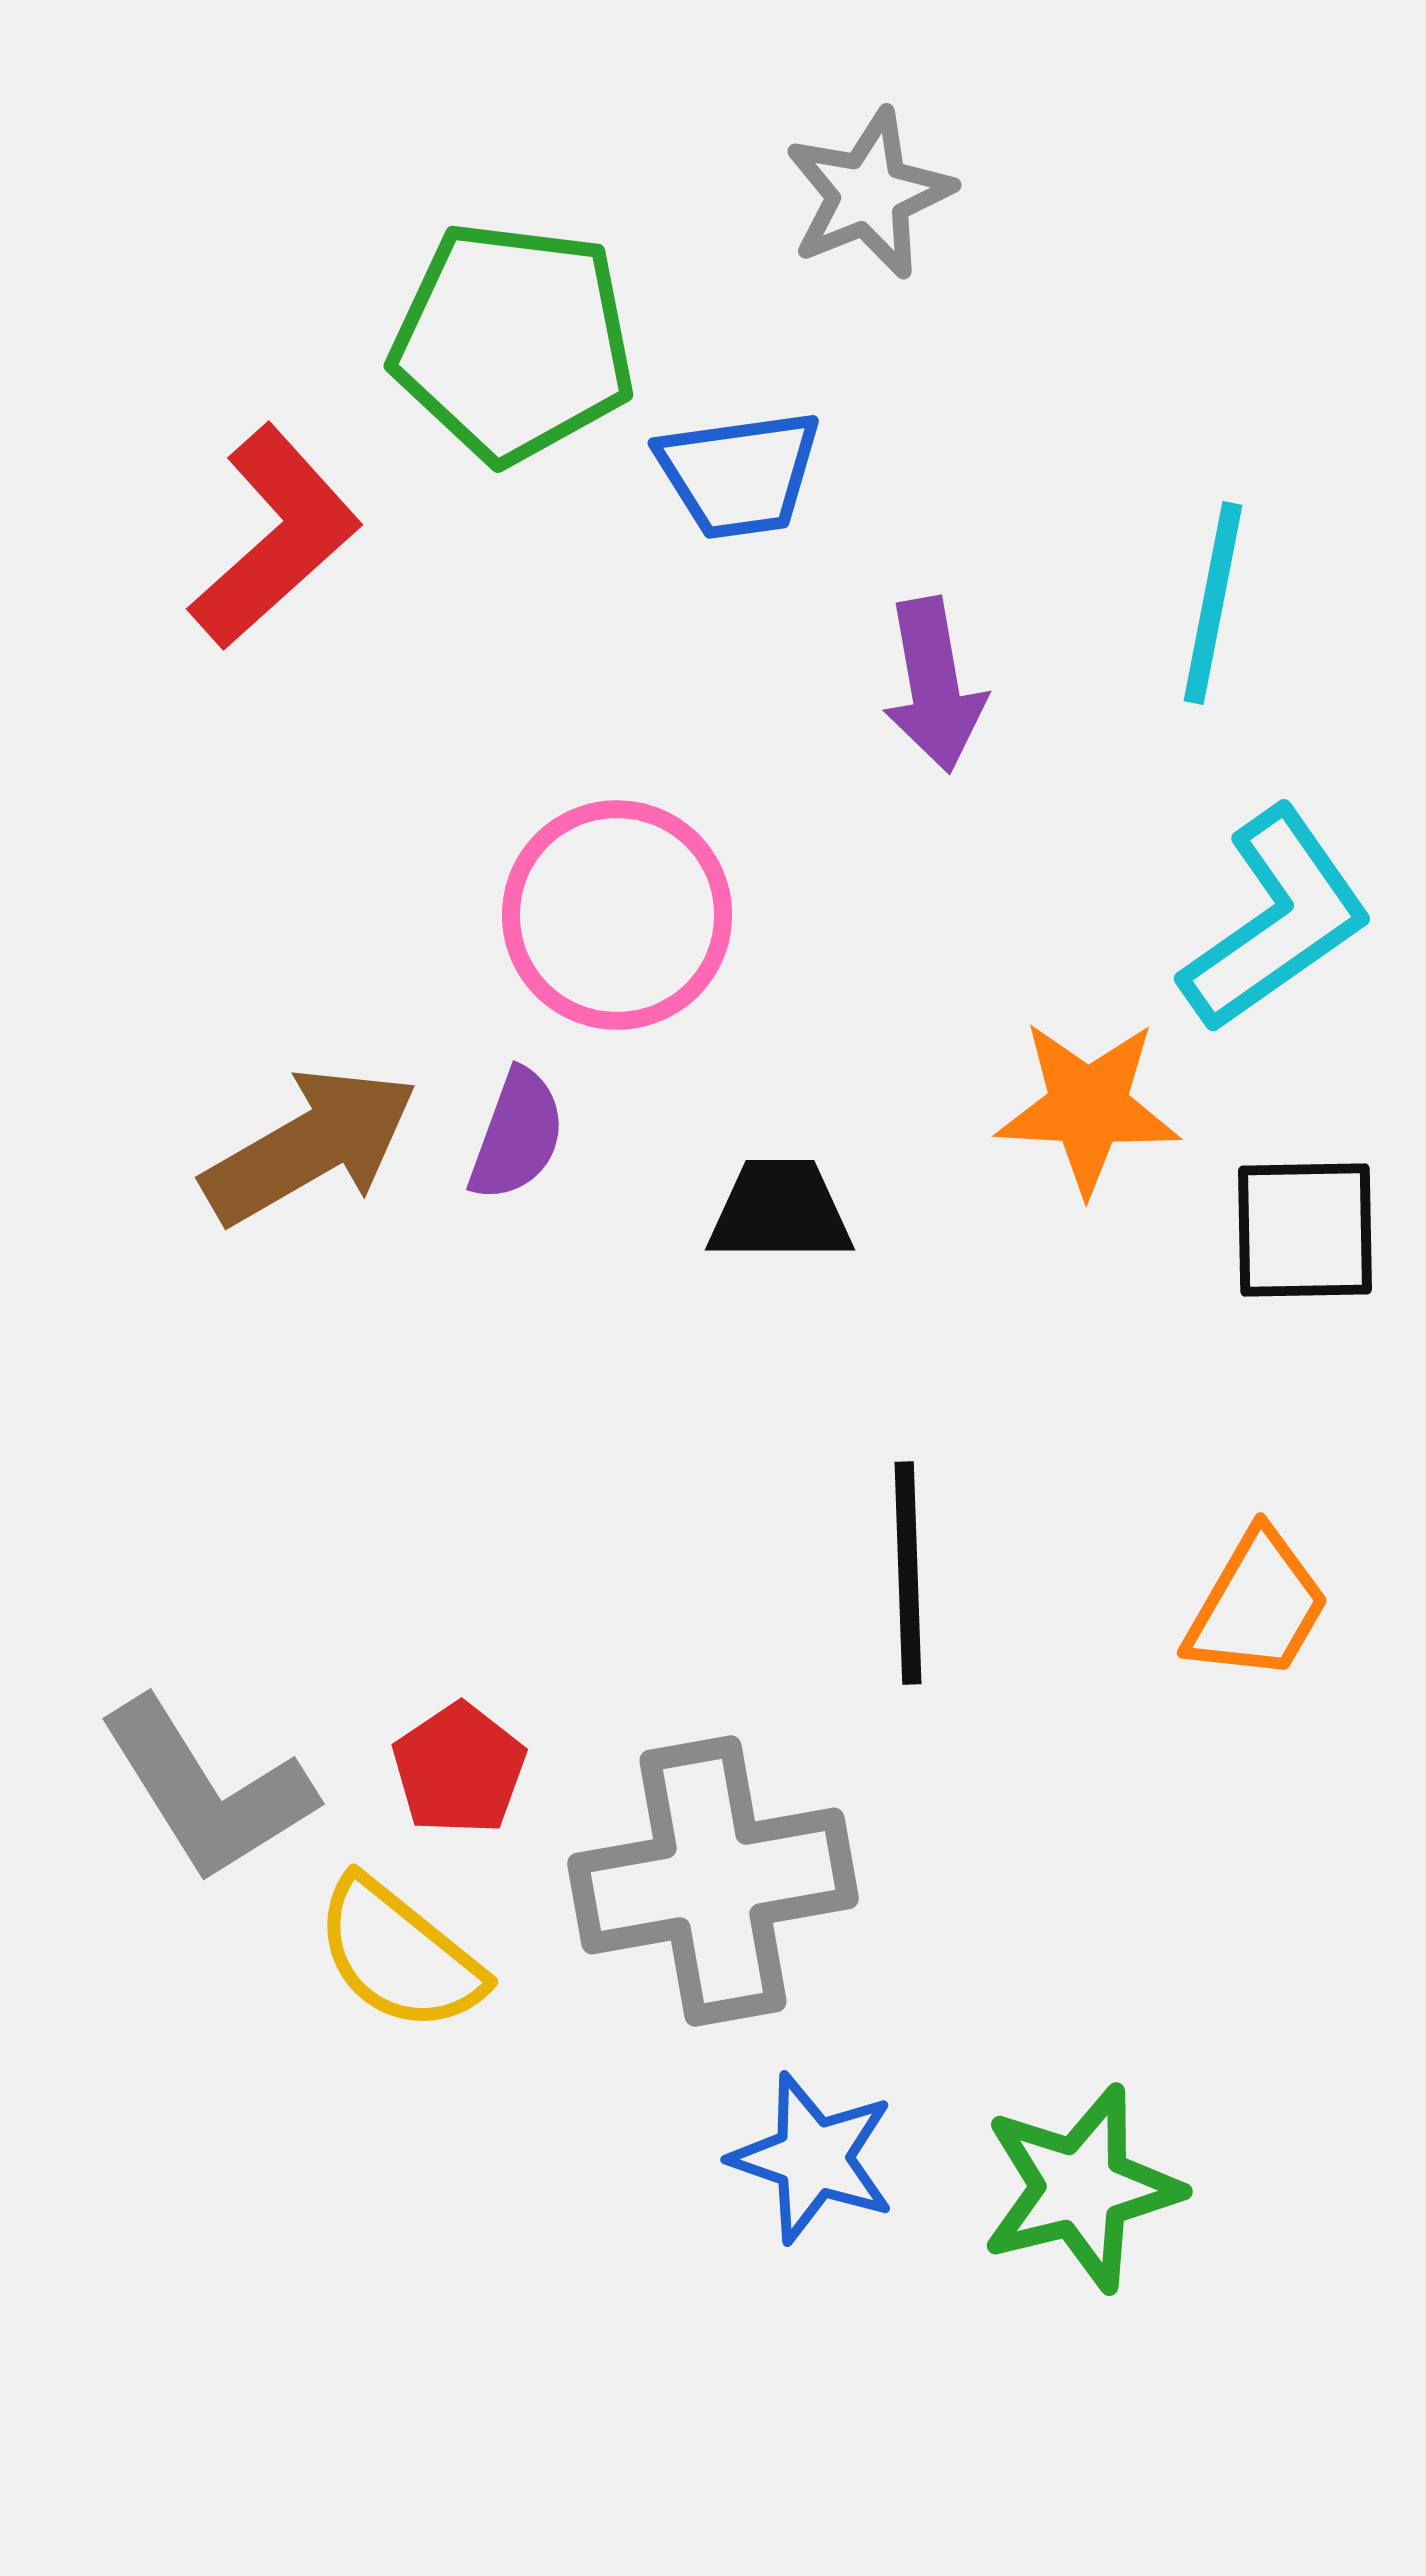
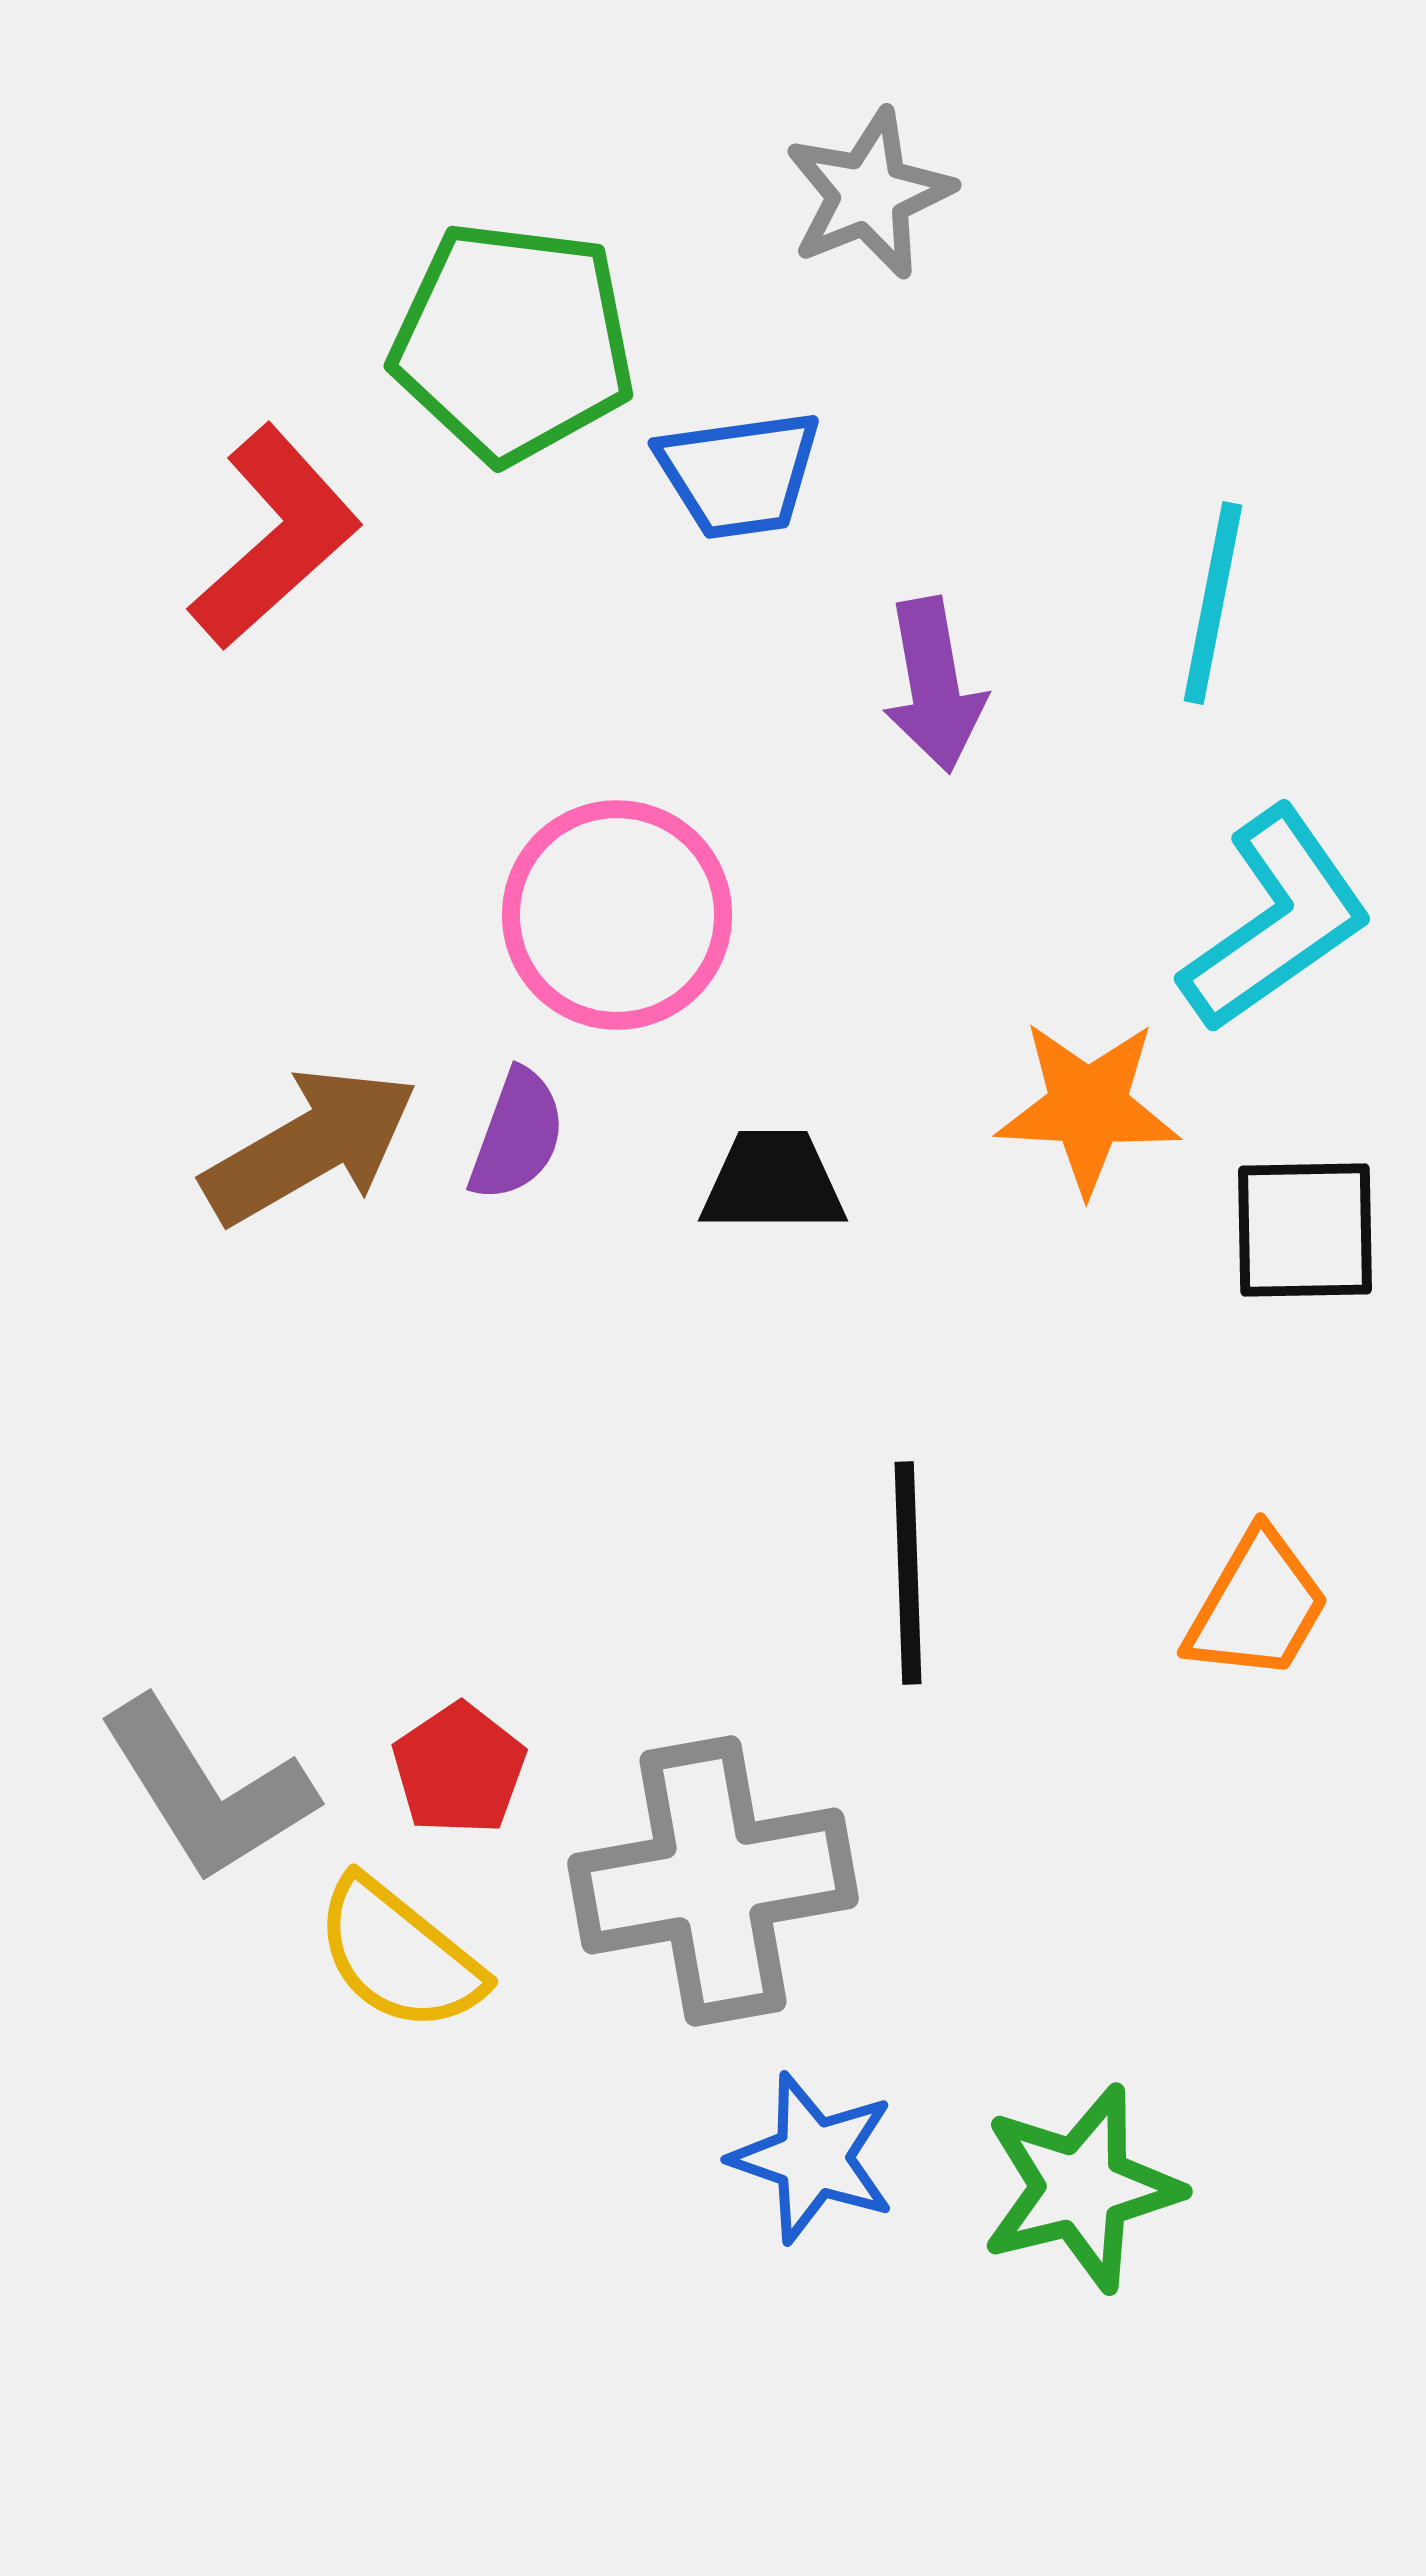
black trapezoid: moved 7 px left, 29 px up
